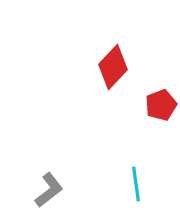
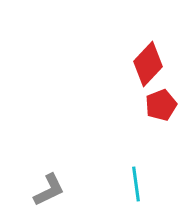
red diamond: moved 35 px right, 3 px up
gray L-shape: rotated 12 degrees clockwise
